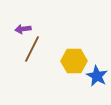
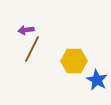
purple arrow: moved 3 px right, 1 px down
blue star: moved 4 px down
